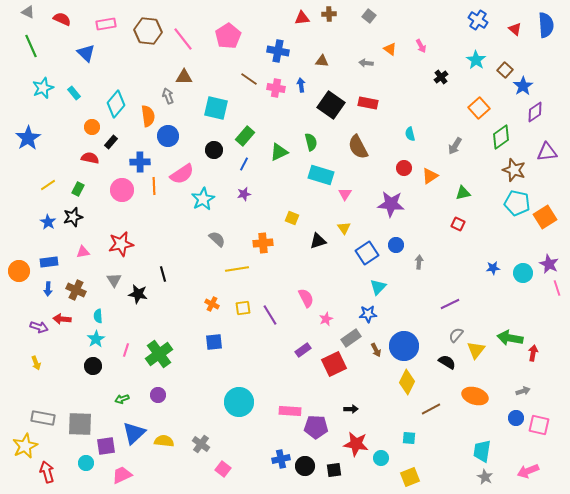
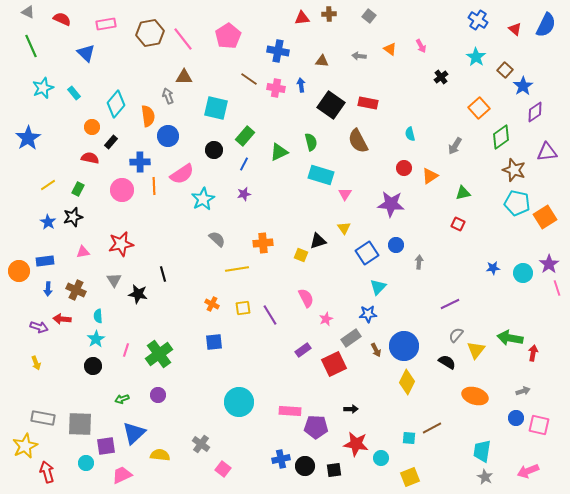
blue semicircle at (546, 25): rotated 30 degrees clockwise
brown hexagon at (148, 31): moved 2 px right, 2 px down; rotated 16 degrees counterclockwise
cyan star at (476, 60): moved 3 px up
gray arrow at (366, 63): moved 7 px left, 7 px up
brown semicircle at (358, 147): moved 6 px up
yellow square at (292, 218): moved 9 px right, 37 px down
blue rectangle at (49, 262): moved 4 px left, 1 px up
purple star at (549, 264): rotated 12 degrees clockwise
brown line at (431, 409): moved 1 px right, 19 px down
yellow semicircle at (164, 441): moved 4 px left, 14 px down
